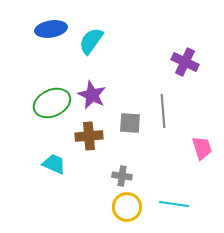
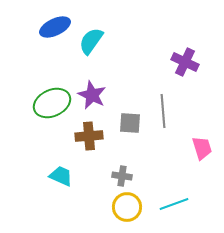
blue ellipse: moved 4 px right, 2 px up; rotated 16 degrees counterclockwise
cyan trapezoid: moved 7 px right, 12 px down
cyan line: rotated 28 degrees counterclockwise
